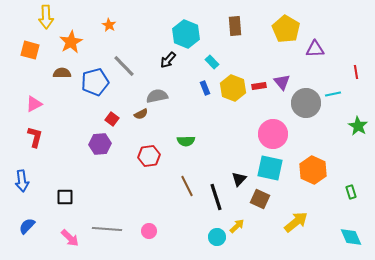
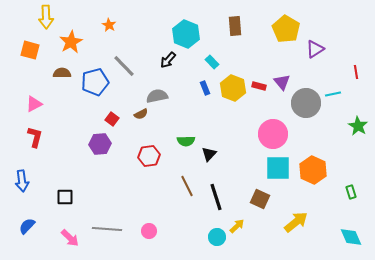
purple triangle at (315, 49): rotated 30 degrees counterclockwise
red rectangle at (259, 86): rotated 24 degrees clockwise
cyan square at (270, 168): moved 8 px right; rotated 12 degrees counterclockwise
black triangle at (239, 179): moved 30 px left, 25 px up
